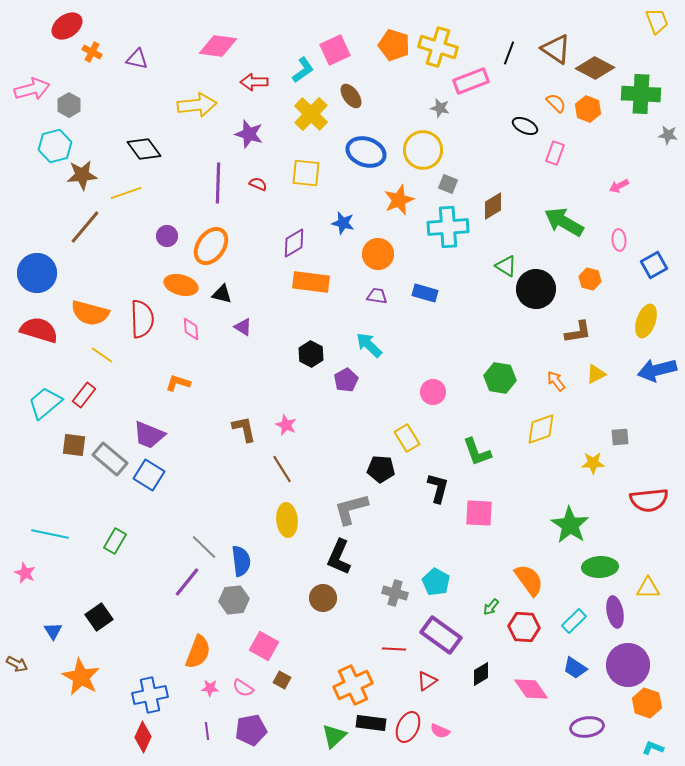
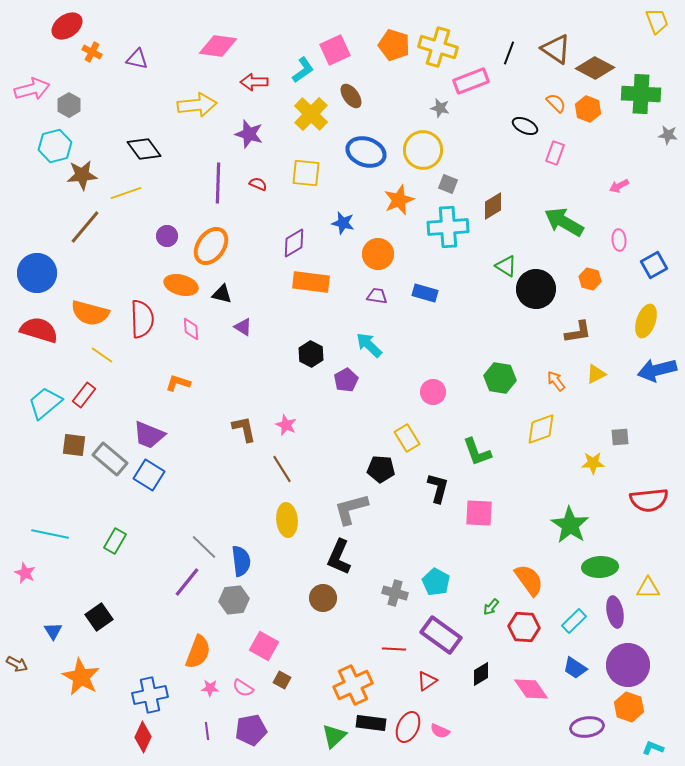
orange hexagon at (647, 703): moved 18 px left, 4 px down
